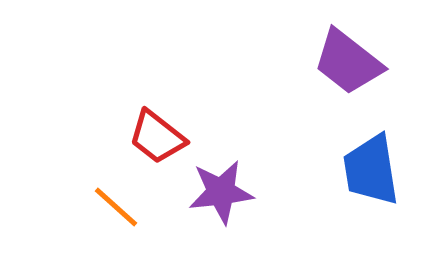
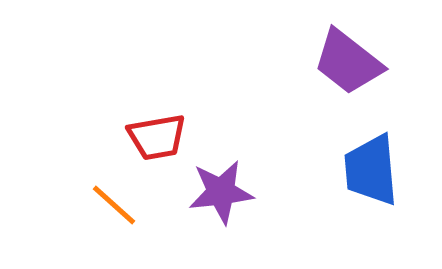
red trapezoid: rotated 48 degrees counterclockwise
blue trapezoid: rotated 4 degrees clockwise
orange line: moved 2 px left, 2 px up
